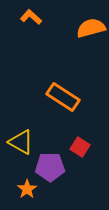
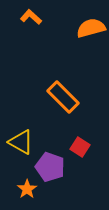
orange rectangle: rotated 12 degrees clockwise
purple pentagon: rotated 20 degrees clockwise
